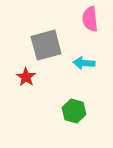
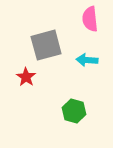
cyan arrow: moved 3 px right, 3 px up
